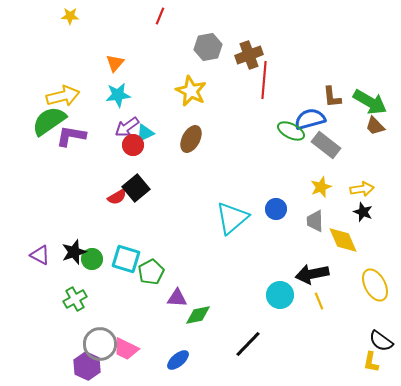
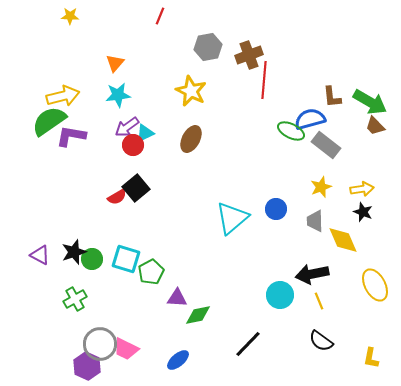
black semicircle at (381, 341): moved 60 px left
yellow L-shape at (371, 362): moved 4 px up
